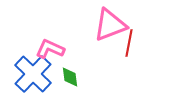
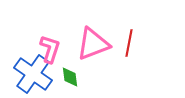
pink triangle: moved 17 px left, 19 px down
pink L-shape: rotated 84 degrees clockwise
blue cross: rotated 9 degrees counterclockwise
